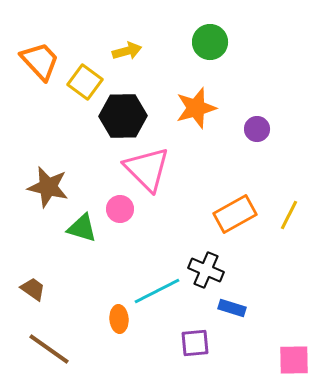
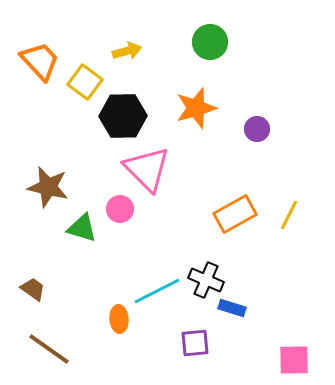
black cross: moved 10 px down
